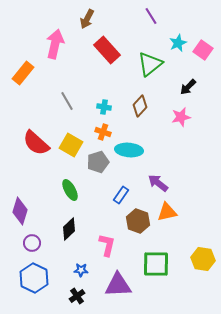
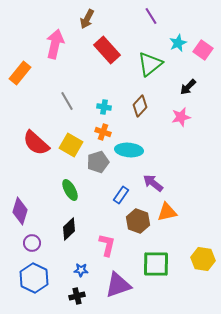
orange rectangle: moved 3 px left
purple arrow: moved 5 px left
purple triangle: rotated 16 degrees counterclockwise
black cross: rotated 21 degrees clockwise
